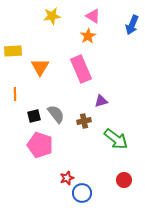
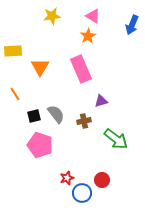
orange line: rotated 32 degrees counterclockwise
red circle: moved 22 px left
